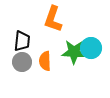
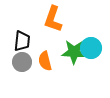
orange semicircle: rotated 12 degrees counterclockwise
